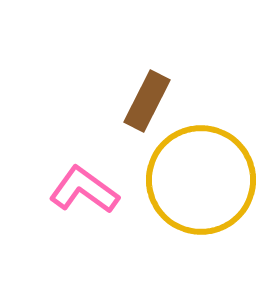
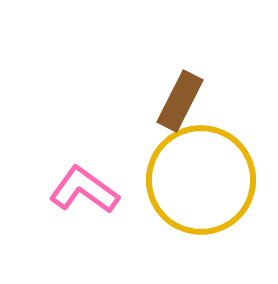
brown rectangle: moved 33 px right
